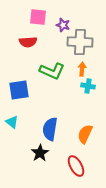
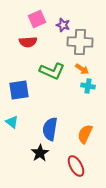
pink square: moved 1 px left, 2 px down; rotated 30 degrees counterclockwise
orange arrow: rotated 120 degrees clockwise
